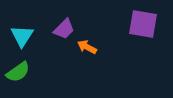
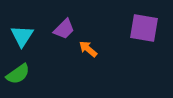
purple square: moved 1 px right, 4 px down
orange arrow: moved 1 px right, 2 px down; rotated 12 degrees clockwise
green semicircle: moved 2 px down
